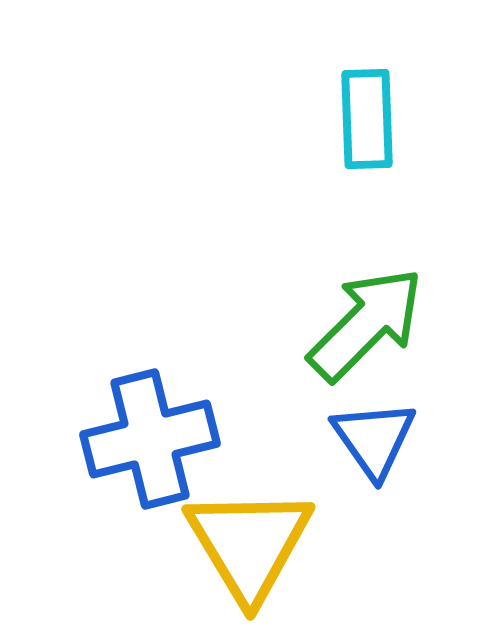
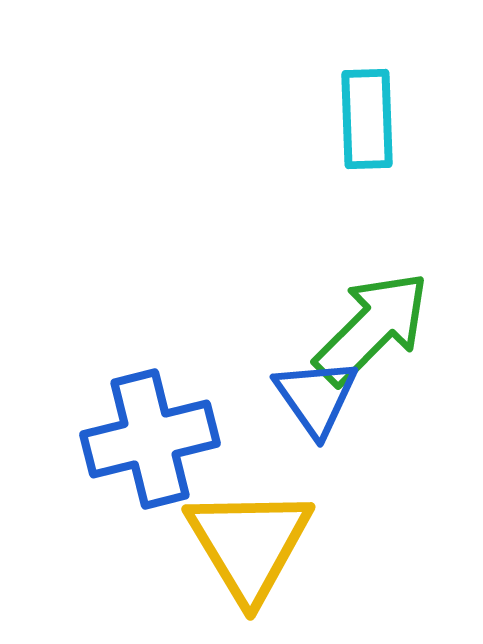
green arrow: moved 6 px right, 4 px down
blue triangle: moved 58 px left, 42 px up
